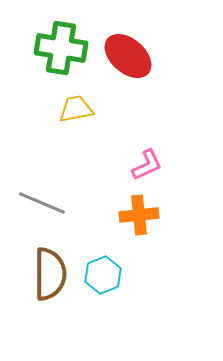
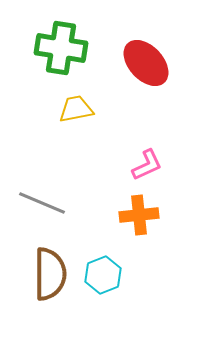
red ellipse: moved 18 px right, 7 px down; rotated 6 degrees clockwise
